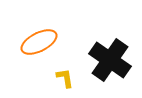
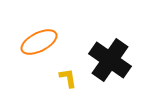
yellow L-shape: moved 3 px right
